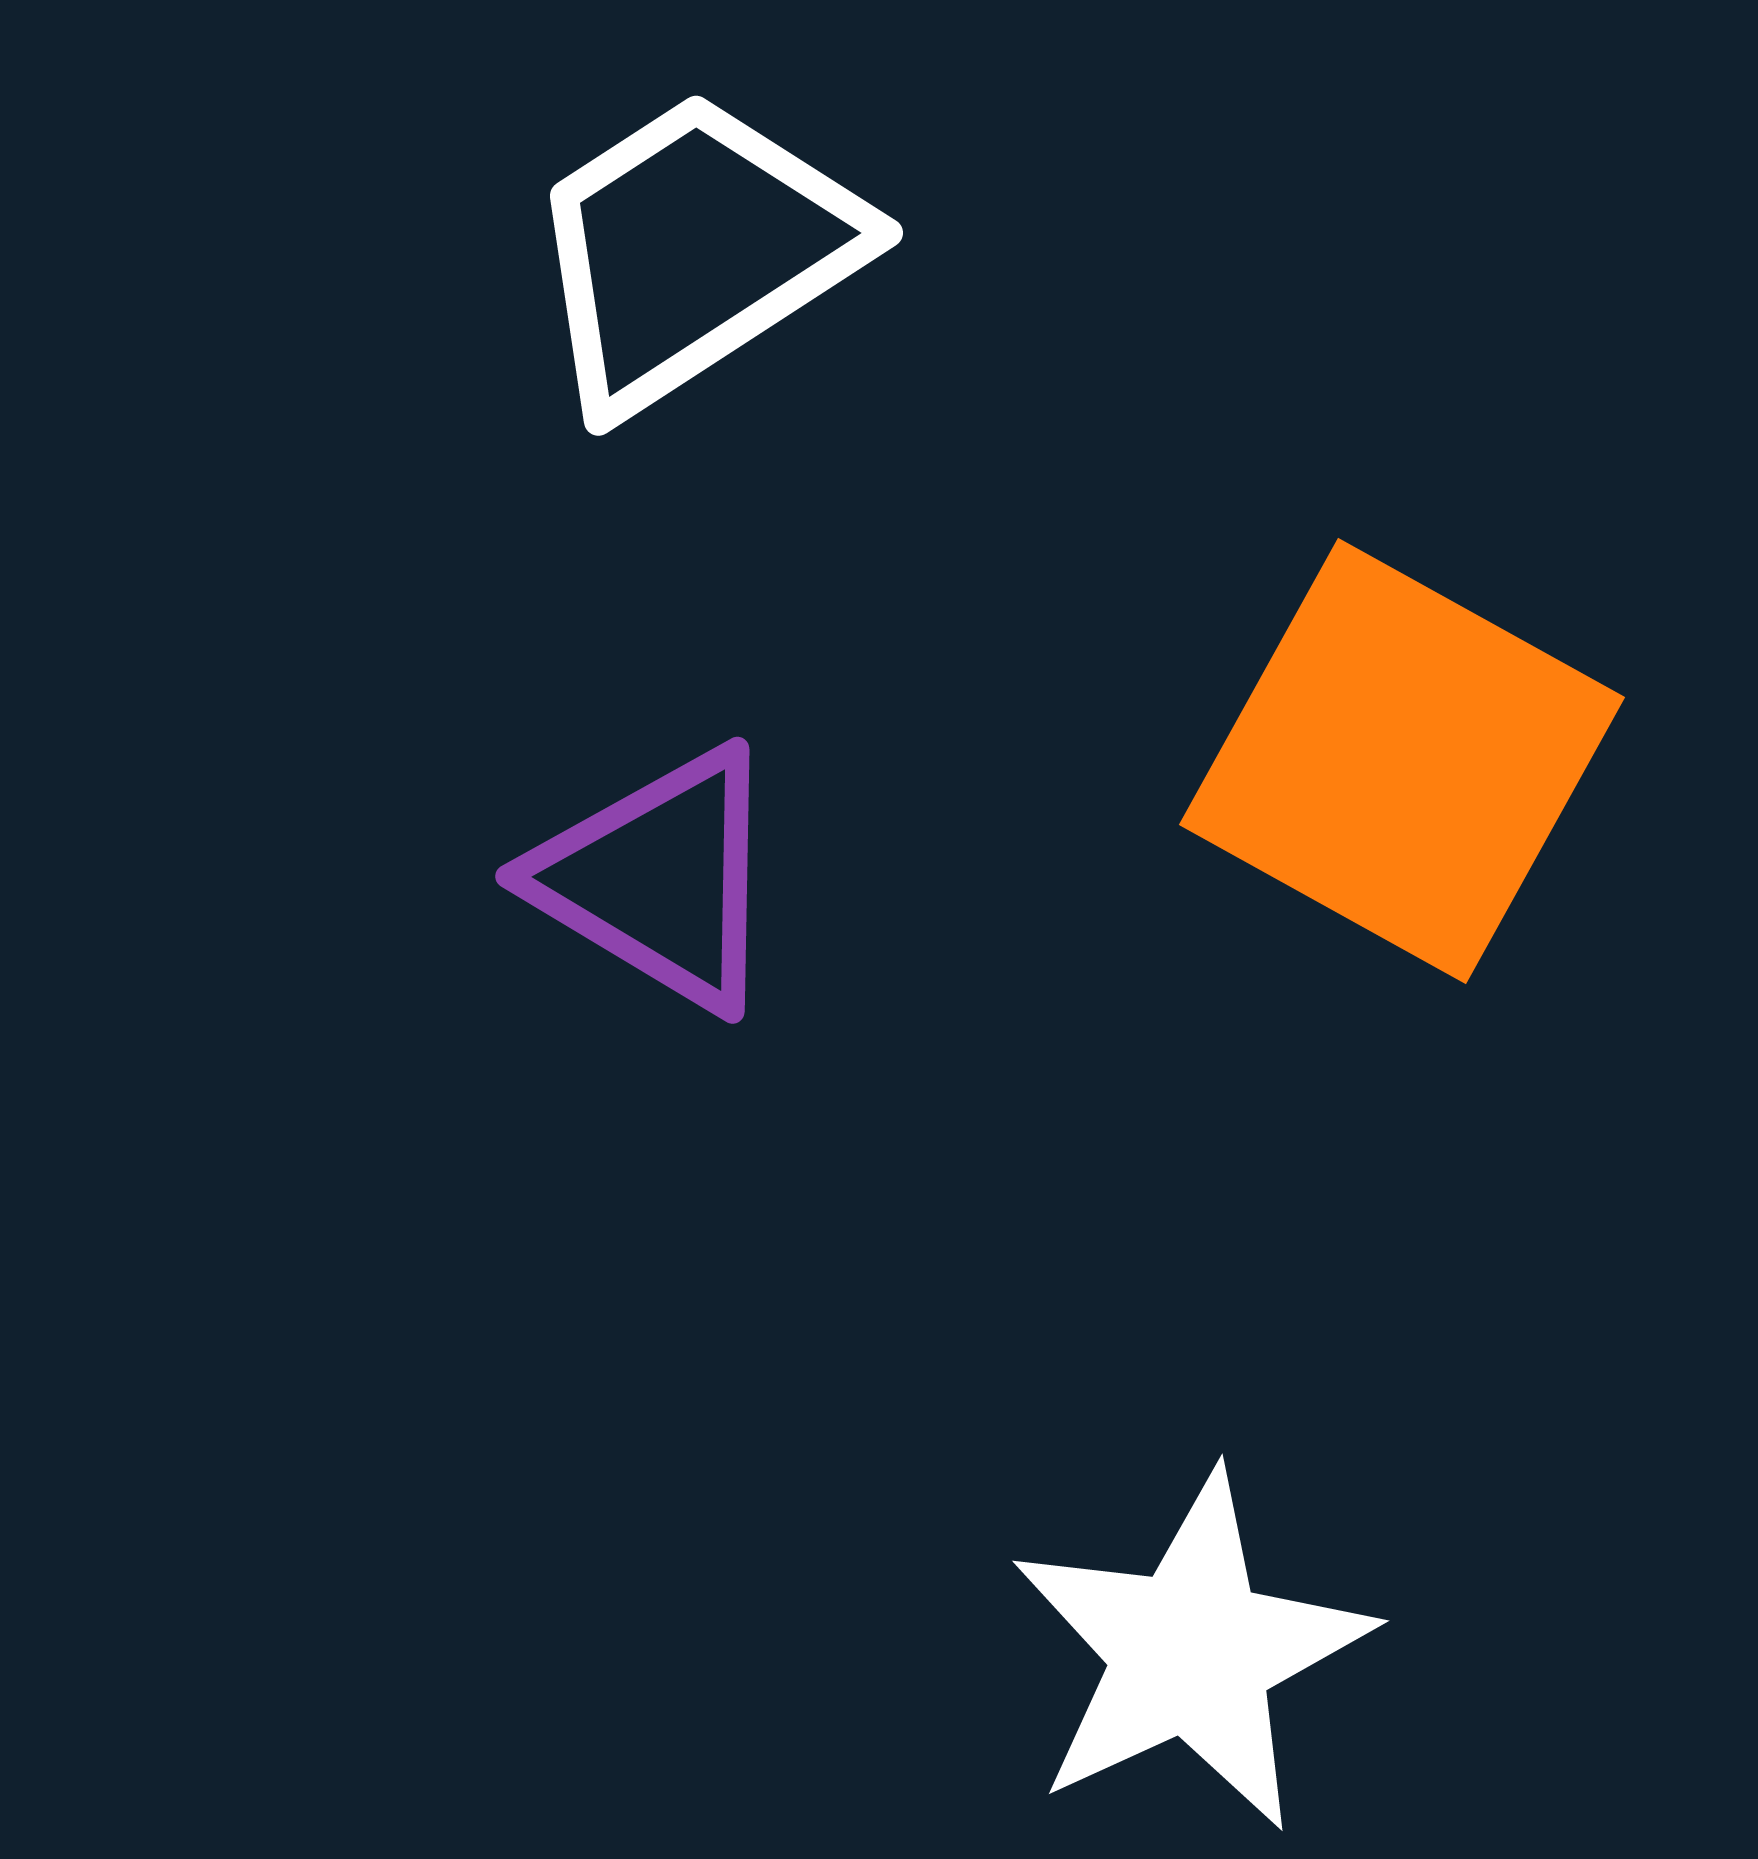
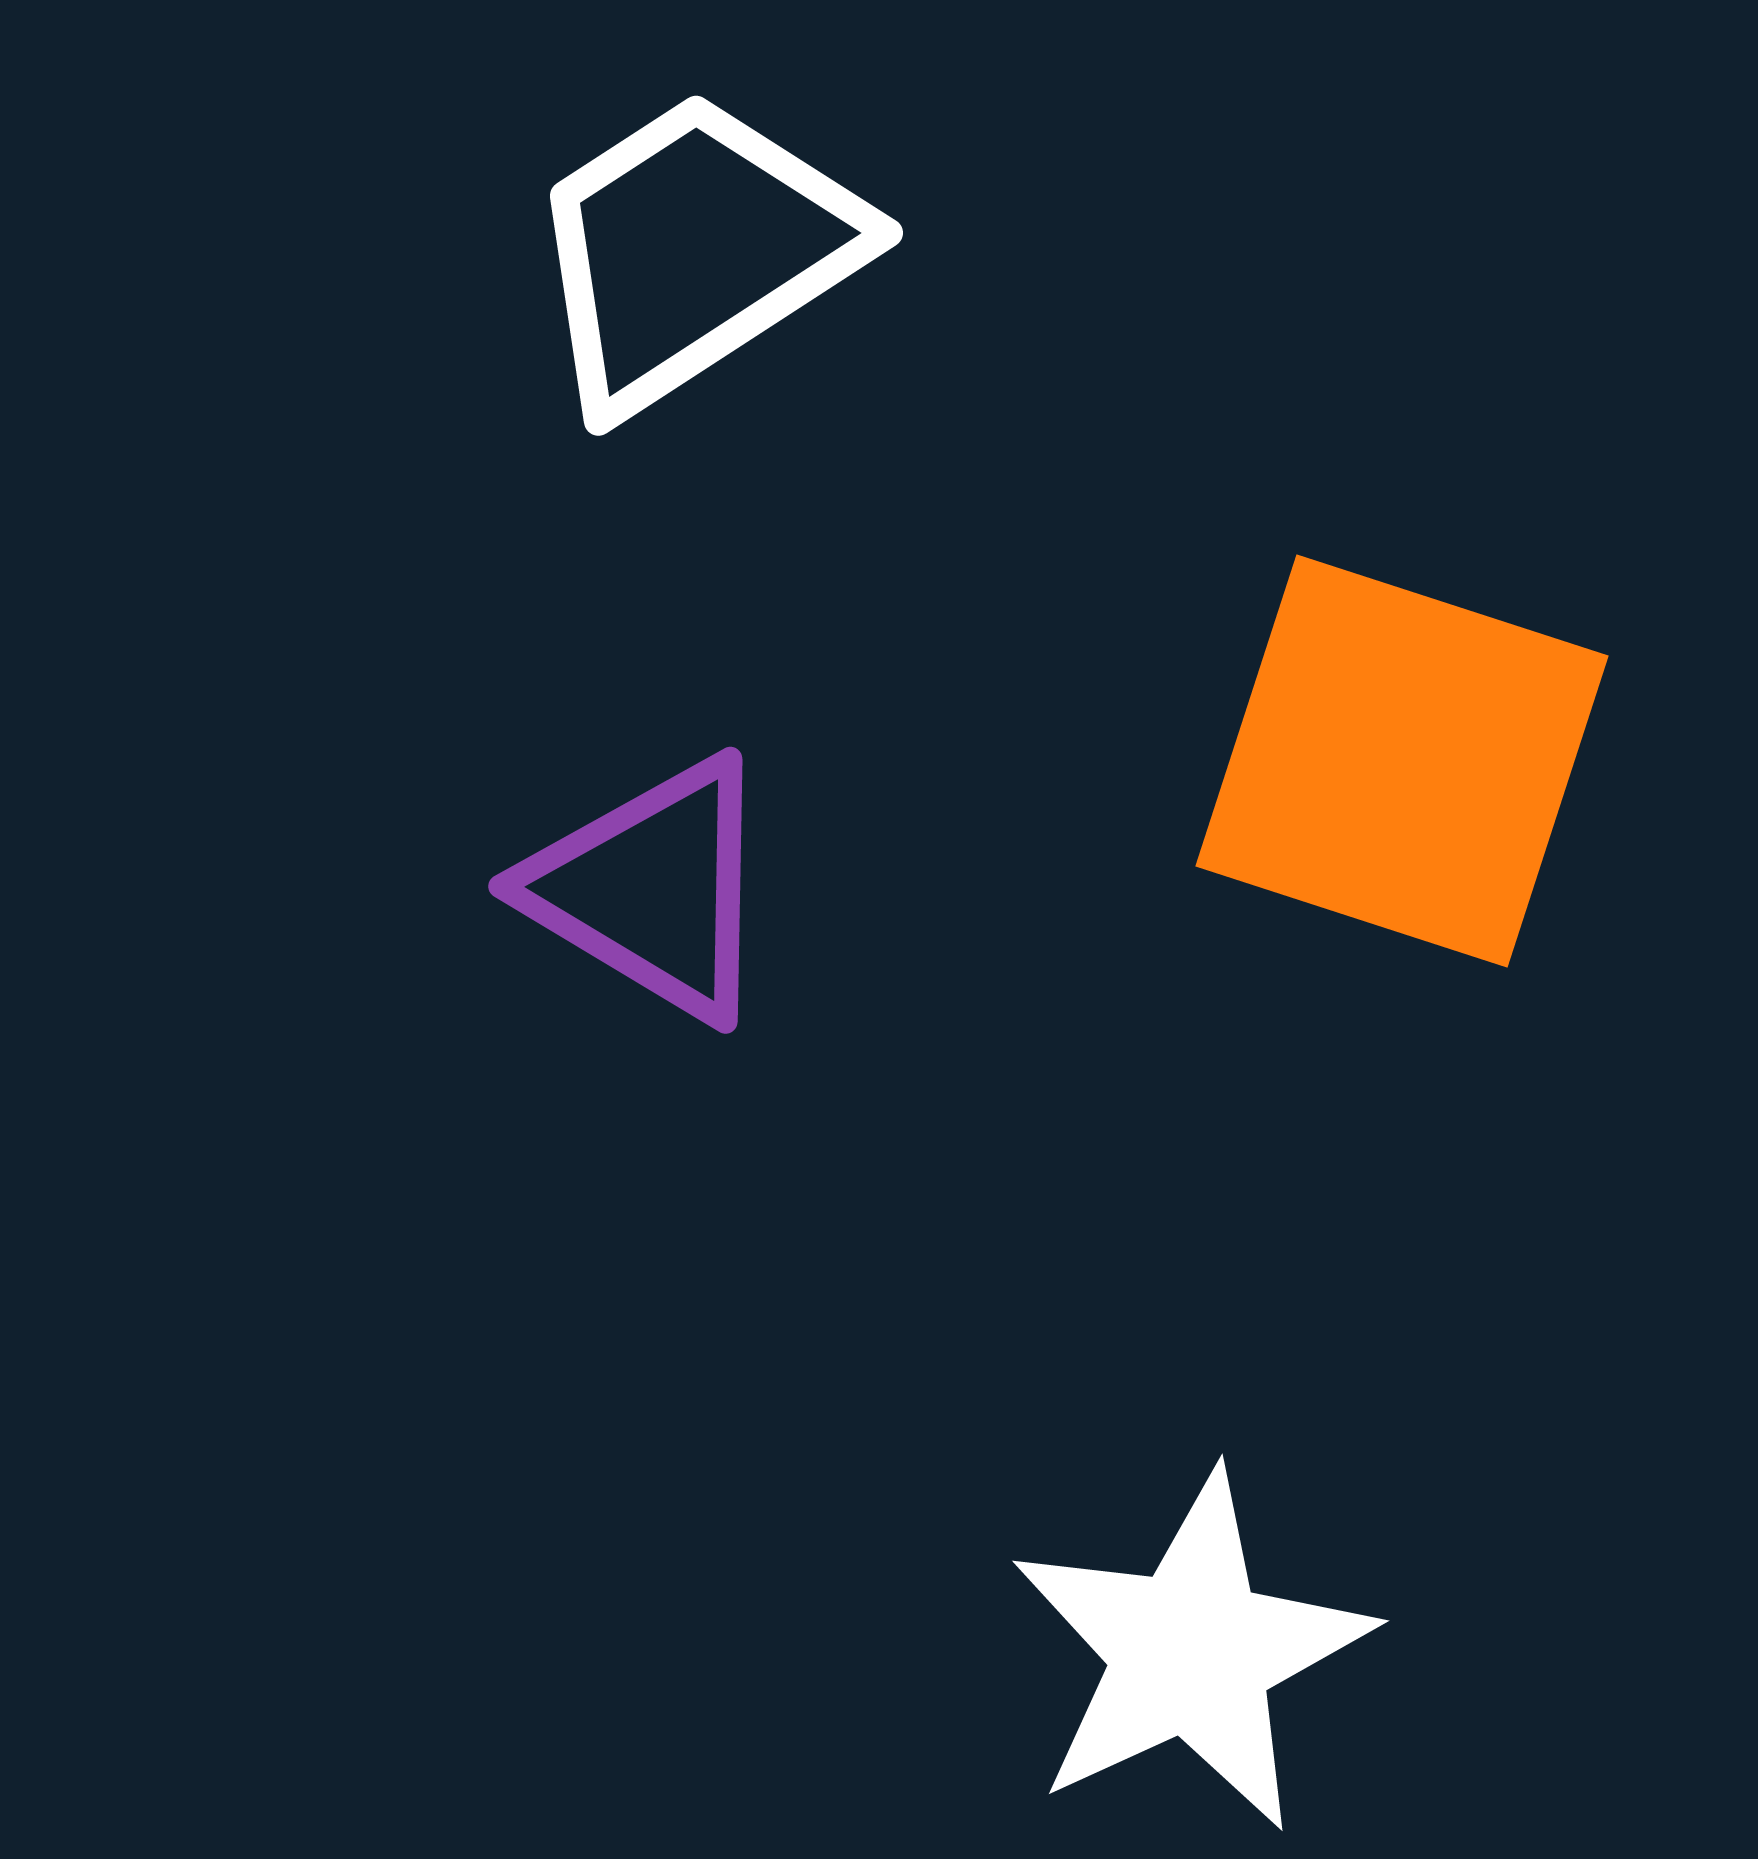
orange square: rotated 11 degrees counterclockwise
purple triangle: moved 7 px left, 10 px down
